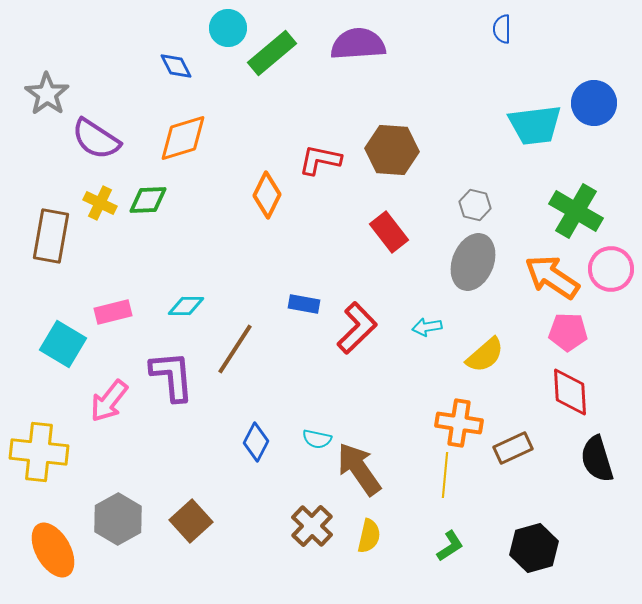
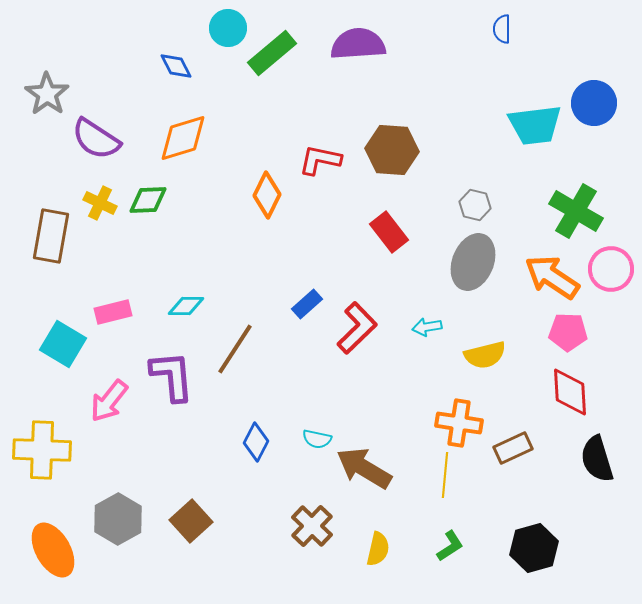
blue rectangle at (304, 304): moved 3 px right; rotated 52 degrees counterclockwise
yellow semicircle at (485, 355): rotated 27 degrees clockwise
yellow cross at (39, 452): moved 3 px right, 2 px up; rotated 4 degrees counterclockwise
brown arrow at (359, 469): moved 5 px right, 1 px up; rotated 24 degrees counterclockwise
yellow semicircle at (369, 536): moved 9 px right, 13 px down
